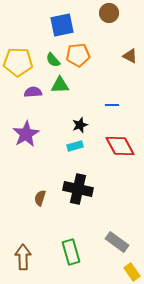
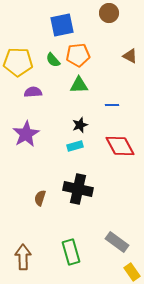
green triangle: moved 19 px right
